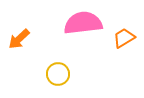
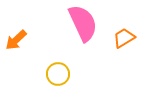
pink semicircle: rotated 72 degrees clockwise
orange arrow: moved 3 px left, 1 px down
